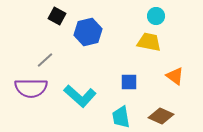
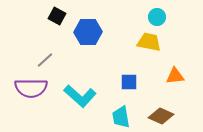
cyan circle: moved 1 px right, 1 px down
blue hexagon: rotated 12 degrees clockwise
orange triangle: rotated 42 degrees counterclockwise
